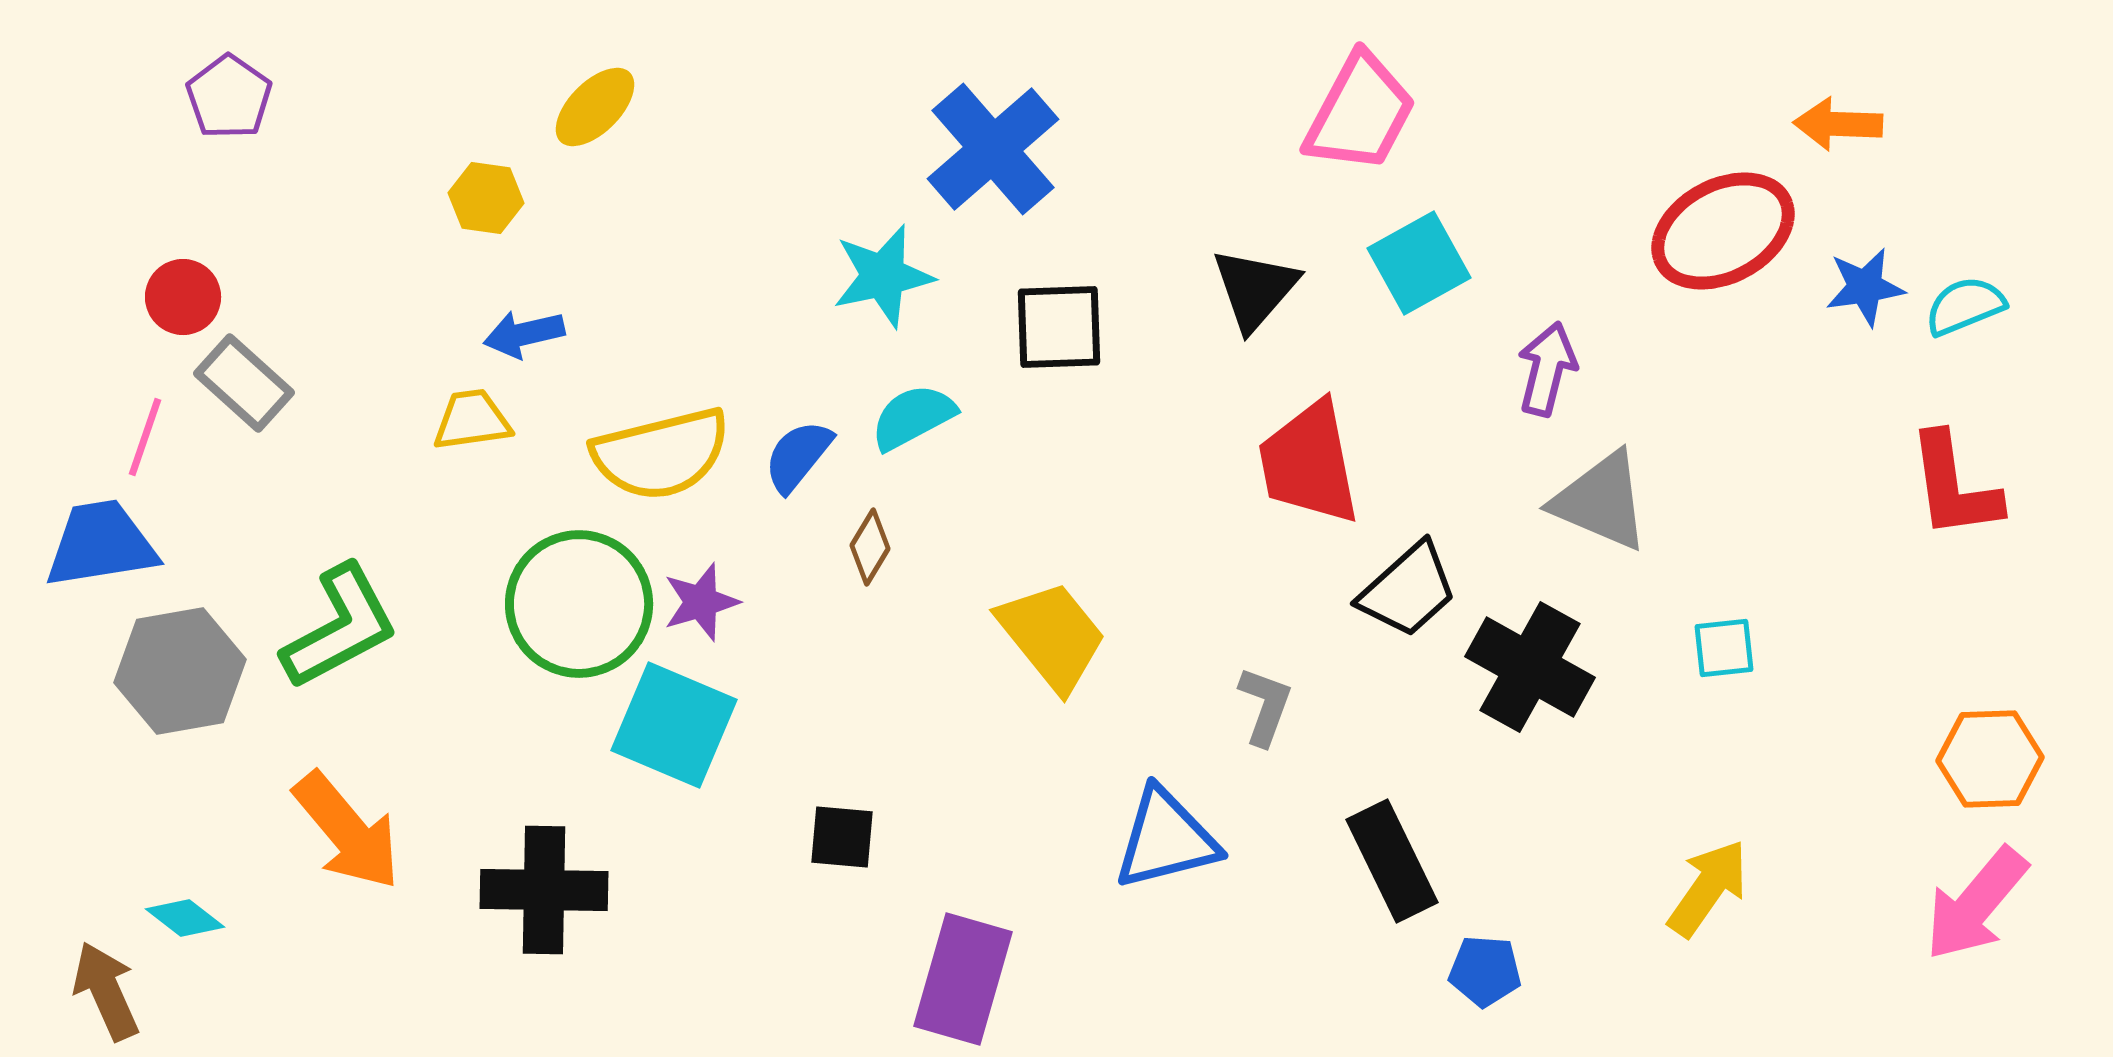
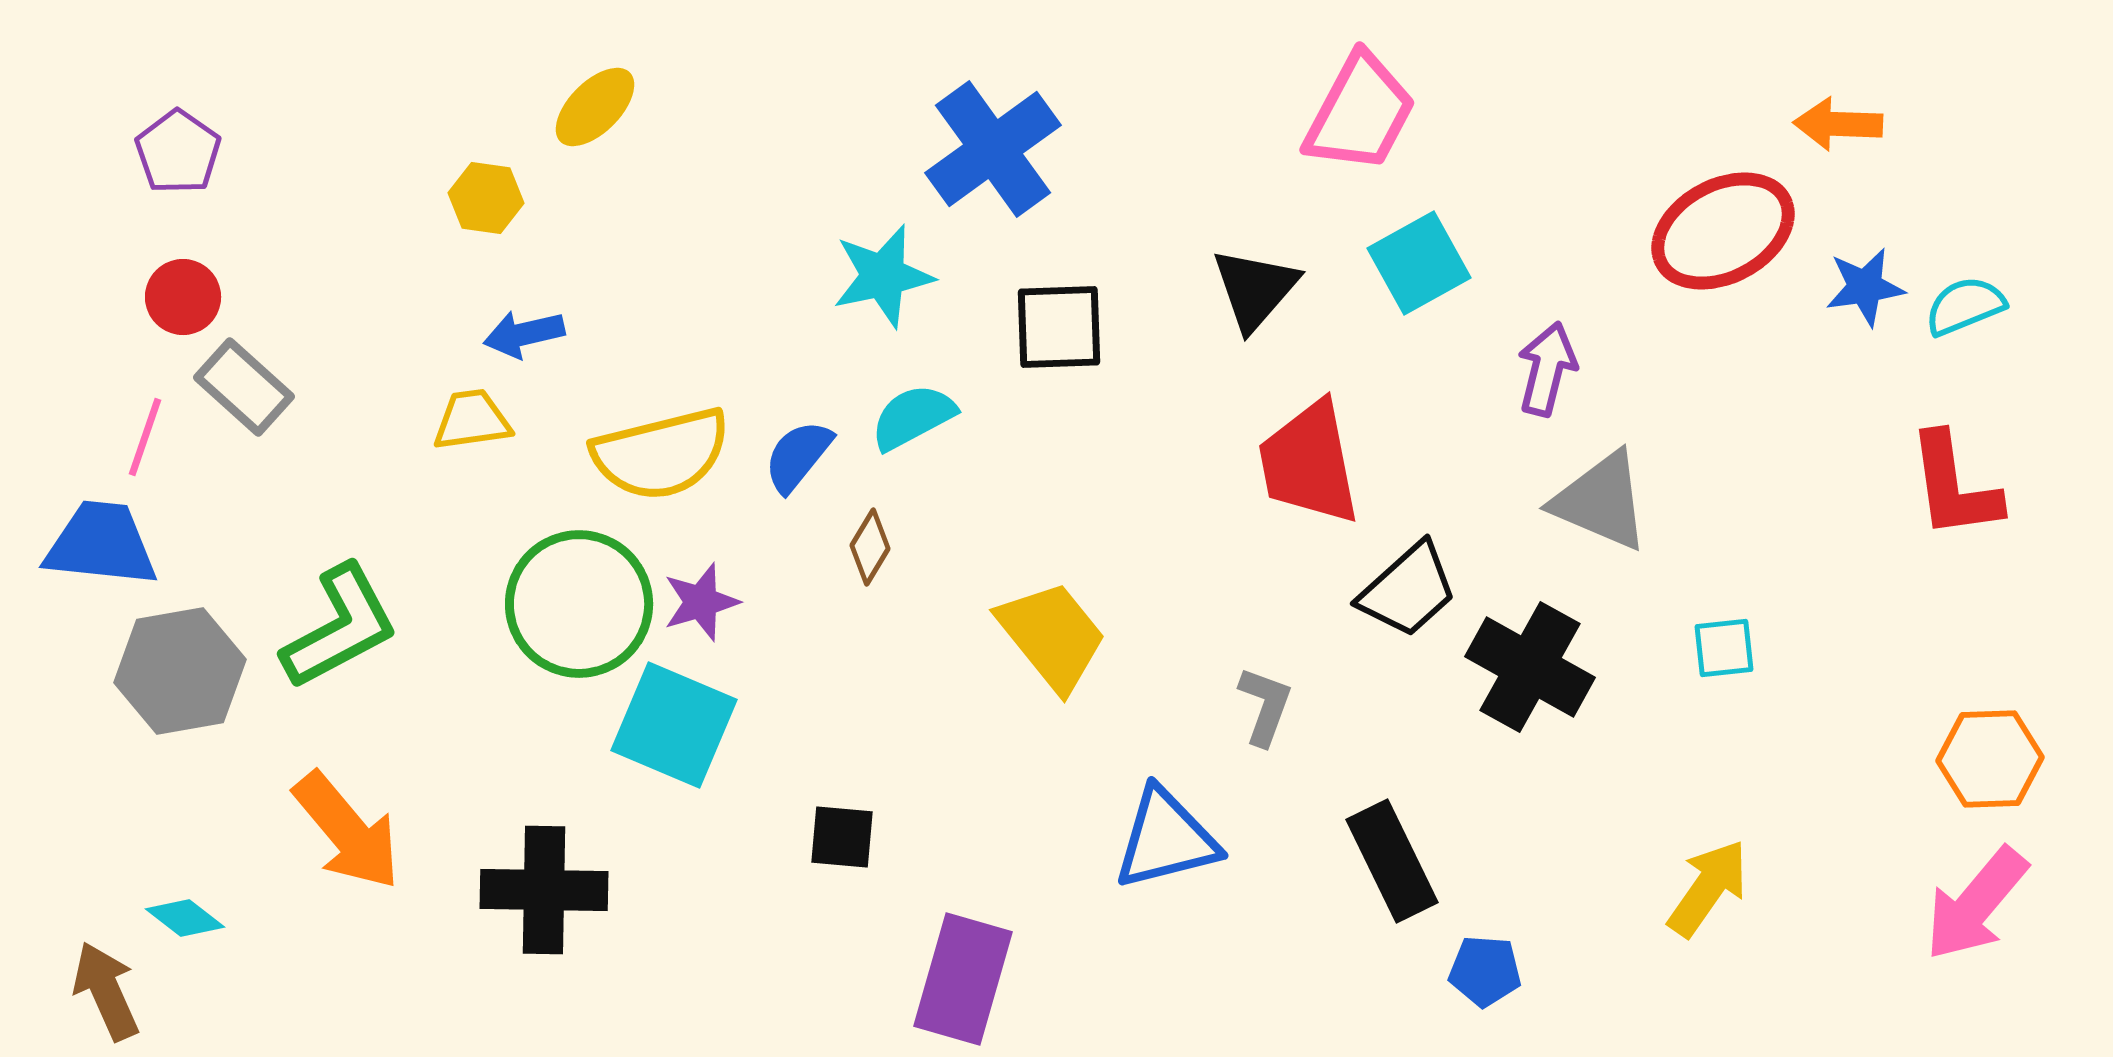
purple pentagon at (229, 97): moved 51 px left, 55 px down
blue cross at (993, 149): rotated 5 degrees clockwise
gray rectangle at (244, 383): moved 4 px down
blue trapezoid at (101, 544): rotated 15 degrees clockwise
